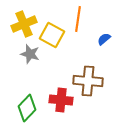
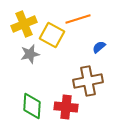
orange line: rotated 65 degrees clockwise
blue semicircle: moved 5 px left, 8 px down
gray star: rotated 30 degrees counterclockwise
brown cross: rotated 16 degrees counterclockwise
red cross: moved 5 px right, 7 px down
green diamond: moved 5 px right, 2 px up; rotated 40 degrees counterclockwise
